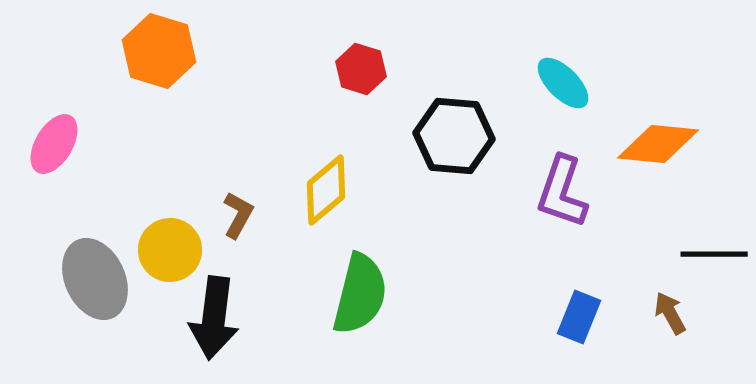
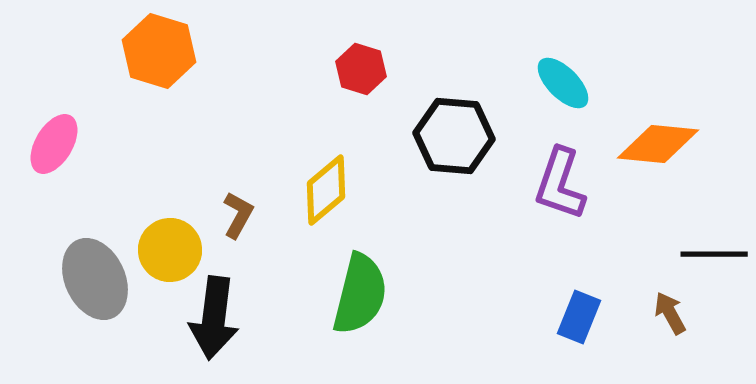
purple L-shape: moved 2 px left, 8 px up
